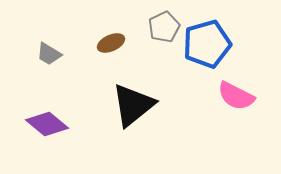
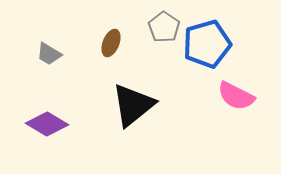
gray pentagon: rotated 12 degrees counterclockwise
brown ellipse: rotated 44 degrees counterclockwise
purple diamond: rotated 9 degrees counterclockwise
